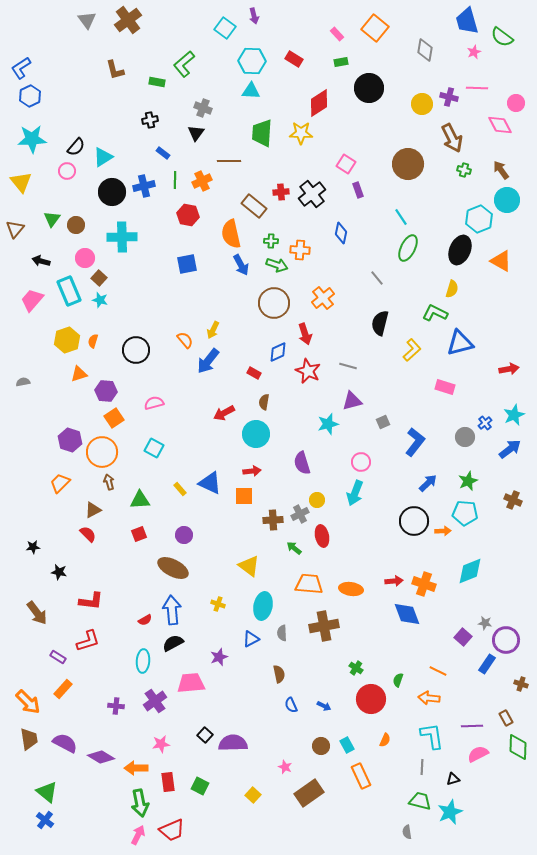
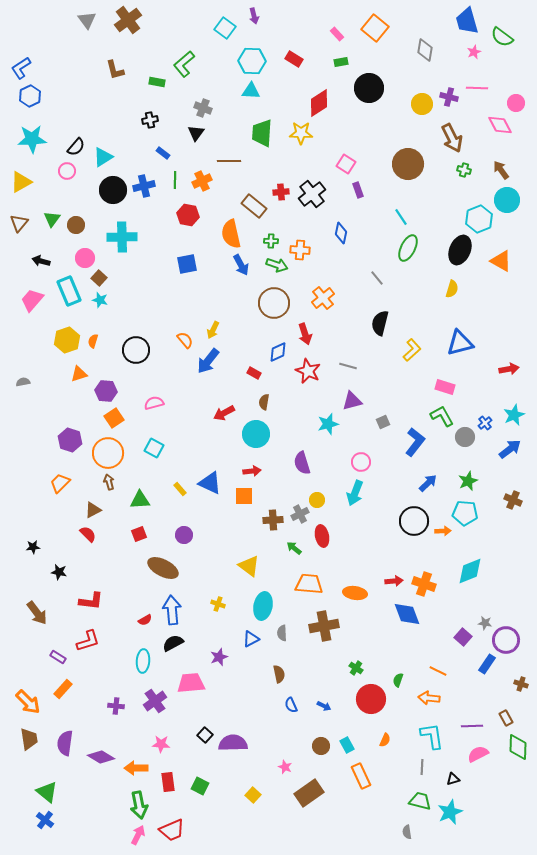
yellow triangle at (21, 182): rotated 40 degrees clockwise
black circle at (112, 192): moved 1 px right, 2 px up
brown triangle at (15, 229): moved 4 px right, 6 px up
green L-shape at (435, 313): moved 7 px right, 103 px down; rotated 35 degrees clockwise
orange circle at (102, 452): moved 6 px right, 1 px down
brown ellipse at (173, 568): moved 10 px left
orange ellipse at (351, 589): moved 4 px right, 4 px down
purple semicircle at (65, 743): rotated 110 degrees counterclockwise
pink star at (161, 744): rotated 12 degrees clockwise
green arrow at (140, 803): moved 1 px left, 2 px down
